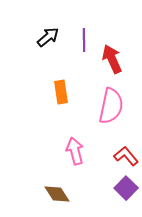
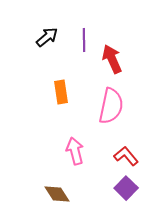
black arrow: moved 1 px left
